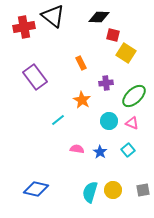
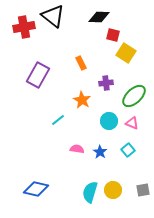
purple rectangle: moved 3 px right, 2 px up; rotated 65 degrees clockwise
